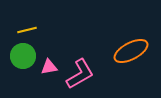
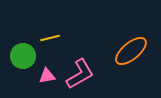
yellow line: moved 23 px right, 8 px down
orange ellipse: rotated 12 degrees counterclockwise
pink triangle: moved 2 px left, 9 px down
